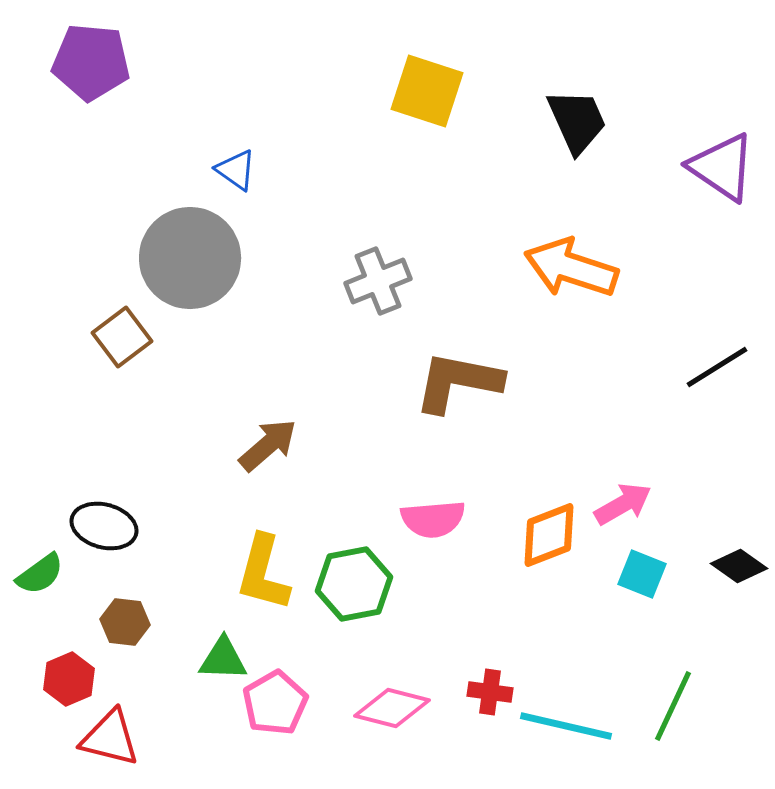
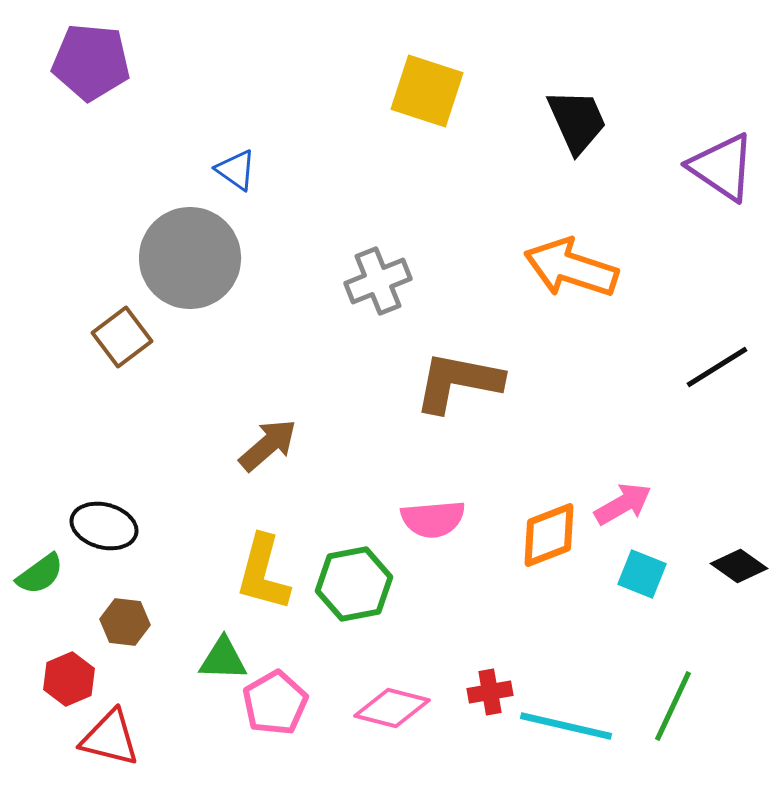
red cross: rotated 18 degrees counterclockwise
